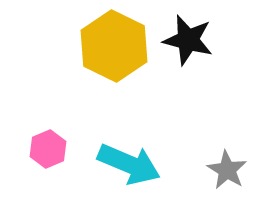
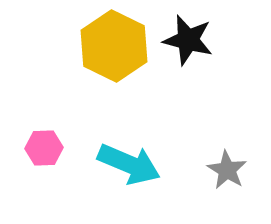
pink hexagon: moved 4 px left, 1 px up; rotated 21 degrees clockwise
